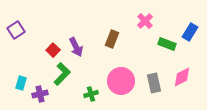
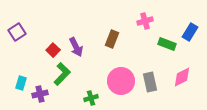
pink cross: rotated 28 degrees clockwise
purple square: moved 1 px right, 2 px down
gray rectangle: moved 4 px left, 1 px up
green cross: moved 4 px down
